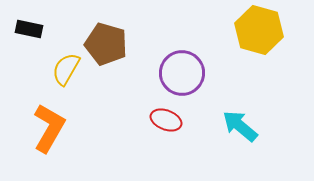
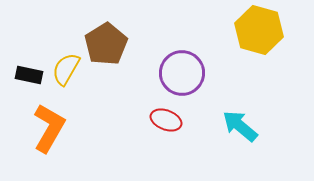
black rectangle: moved 46 px down
brown pentagon: rotated 24 degrees clockwise
